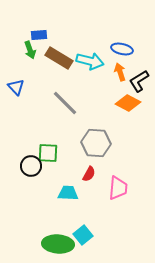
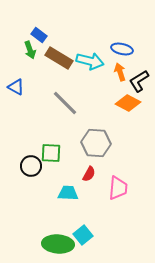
blue rectangle: rotated 42 degrees clockwise
blue triangle: rotated 18 degrees counterclockwise
green square: moved 3 px right
